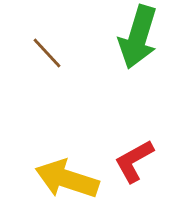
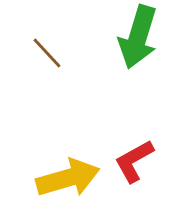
yellow arrow: moved 1 px right, 1 px up; rotated 146 degrees clockwise
